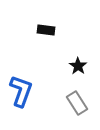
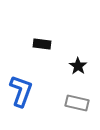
black rectangle: moved 4 px left, 14 px down
gray rectangle: rotated 45 degrees counterclockwise
